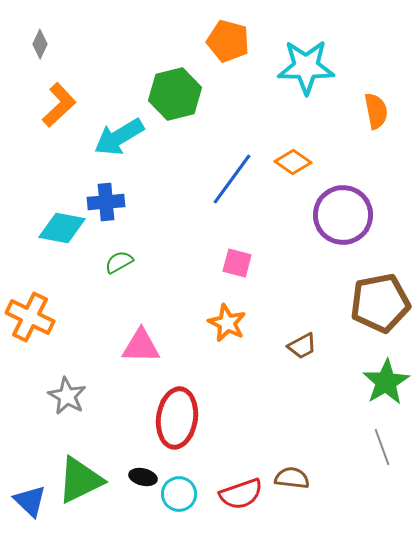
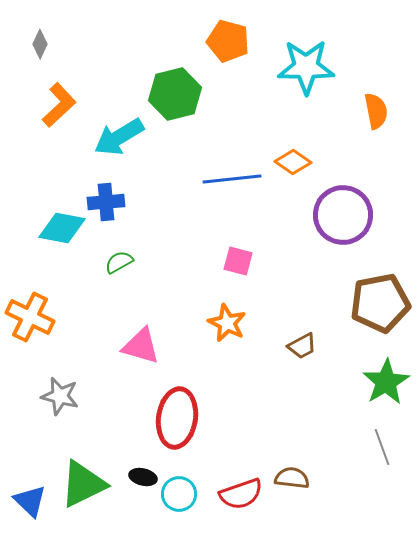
blue line: rotated 48 degrees clockwise
pink square: moved 1 px right, 2 px up
pink triangle: rotated 15 degrees clockwise
gray star: moved 7 px left; rotated 15 degrees counterclockwise
green triangle: moved 3 px right, 4 px down
